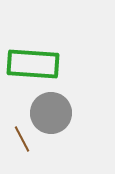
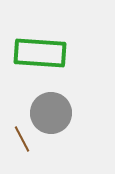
green rectangle: moved 7 px right, 11 px up
